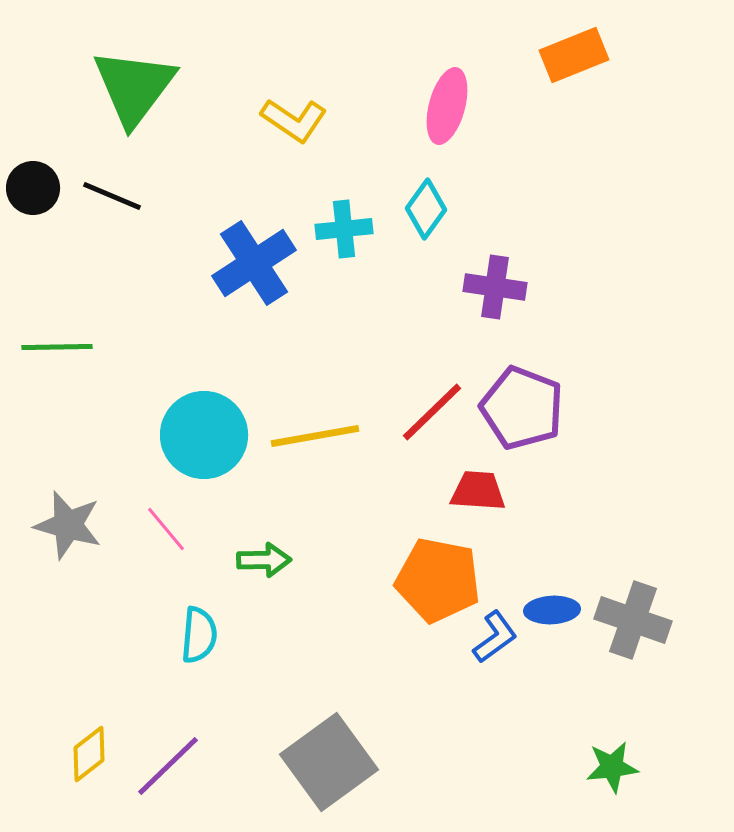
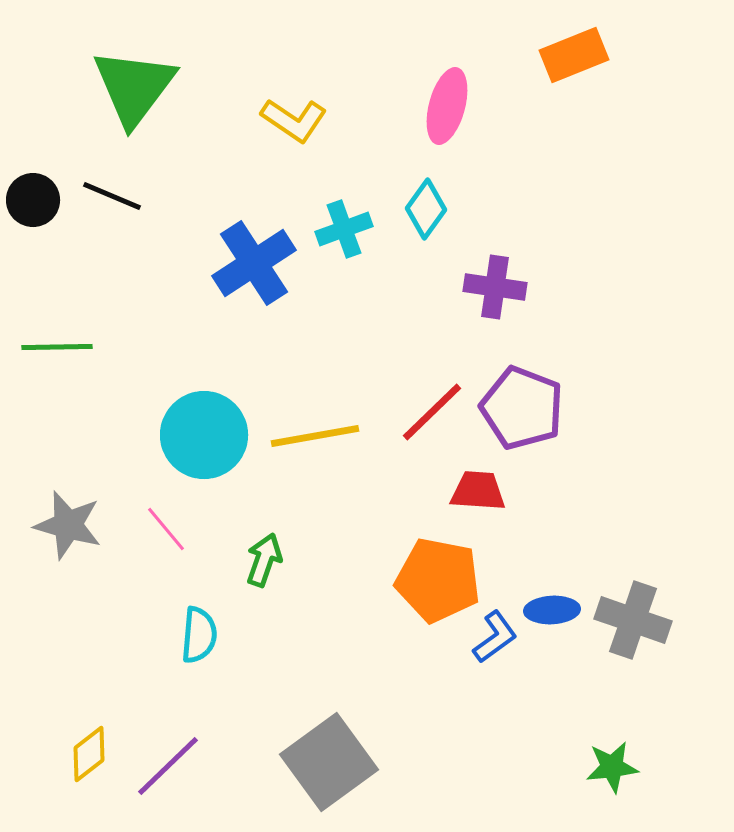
black circle: moved 12 px down
cyan cross: rotated 14 degrees counterclockwise
green arrow: rotated 70 degrees counterclockwise
